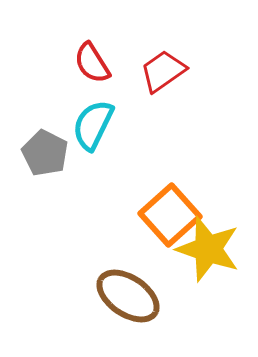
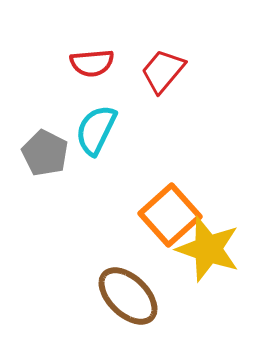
red semicircle: rotated 63 degrees counterclockwise
red trapezoid: rotated 15 degrees counterclockwise
cyan semicircle: moved 3 px right, 5 px down
brown ellipse: rotated 10 degrees clockwise
